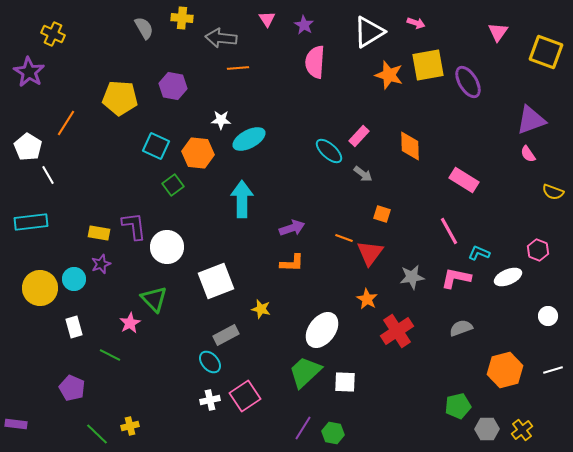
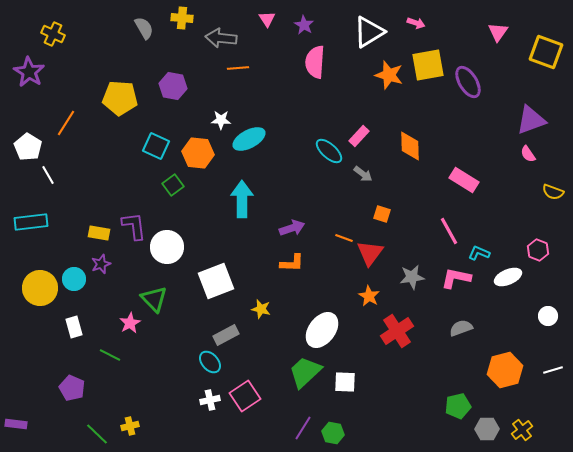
orange star at (367, 299): moved 2 px right, 3 px up
